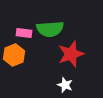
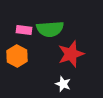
pink rectangle: moved 3 px up
orange hexagon: moved 3 px right, 1 px down; rotated 10 degrees counterclockwise
white star: moved 2 px left, 1 px up
